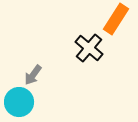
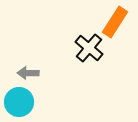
orange rectangle: moved 1 px left, 3 px down
gray arrow: moved 5 px left, 2 px up; rotated 55 degrees clockwise
